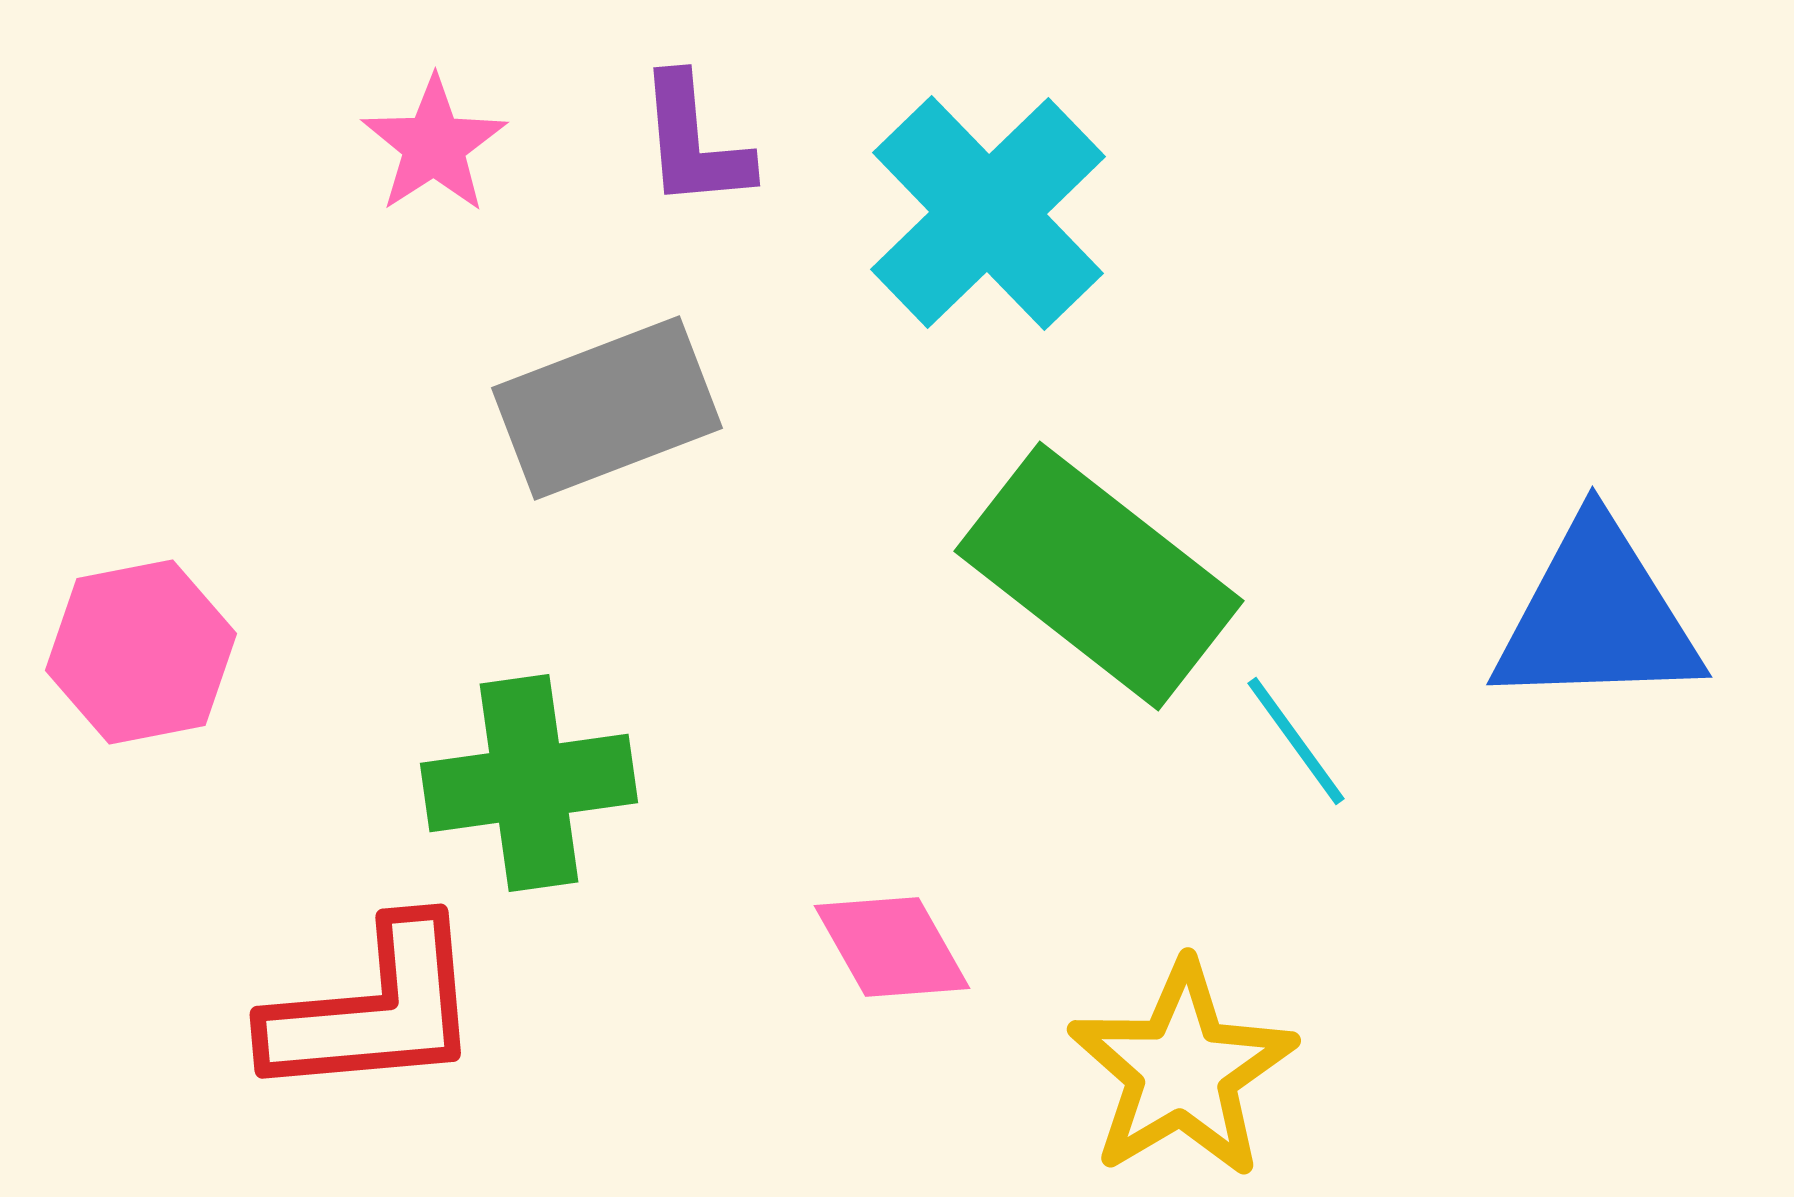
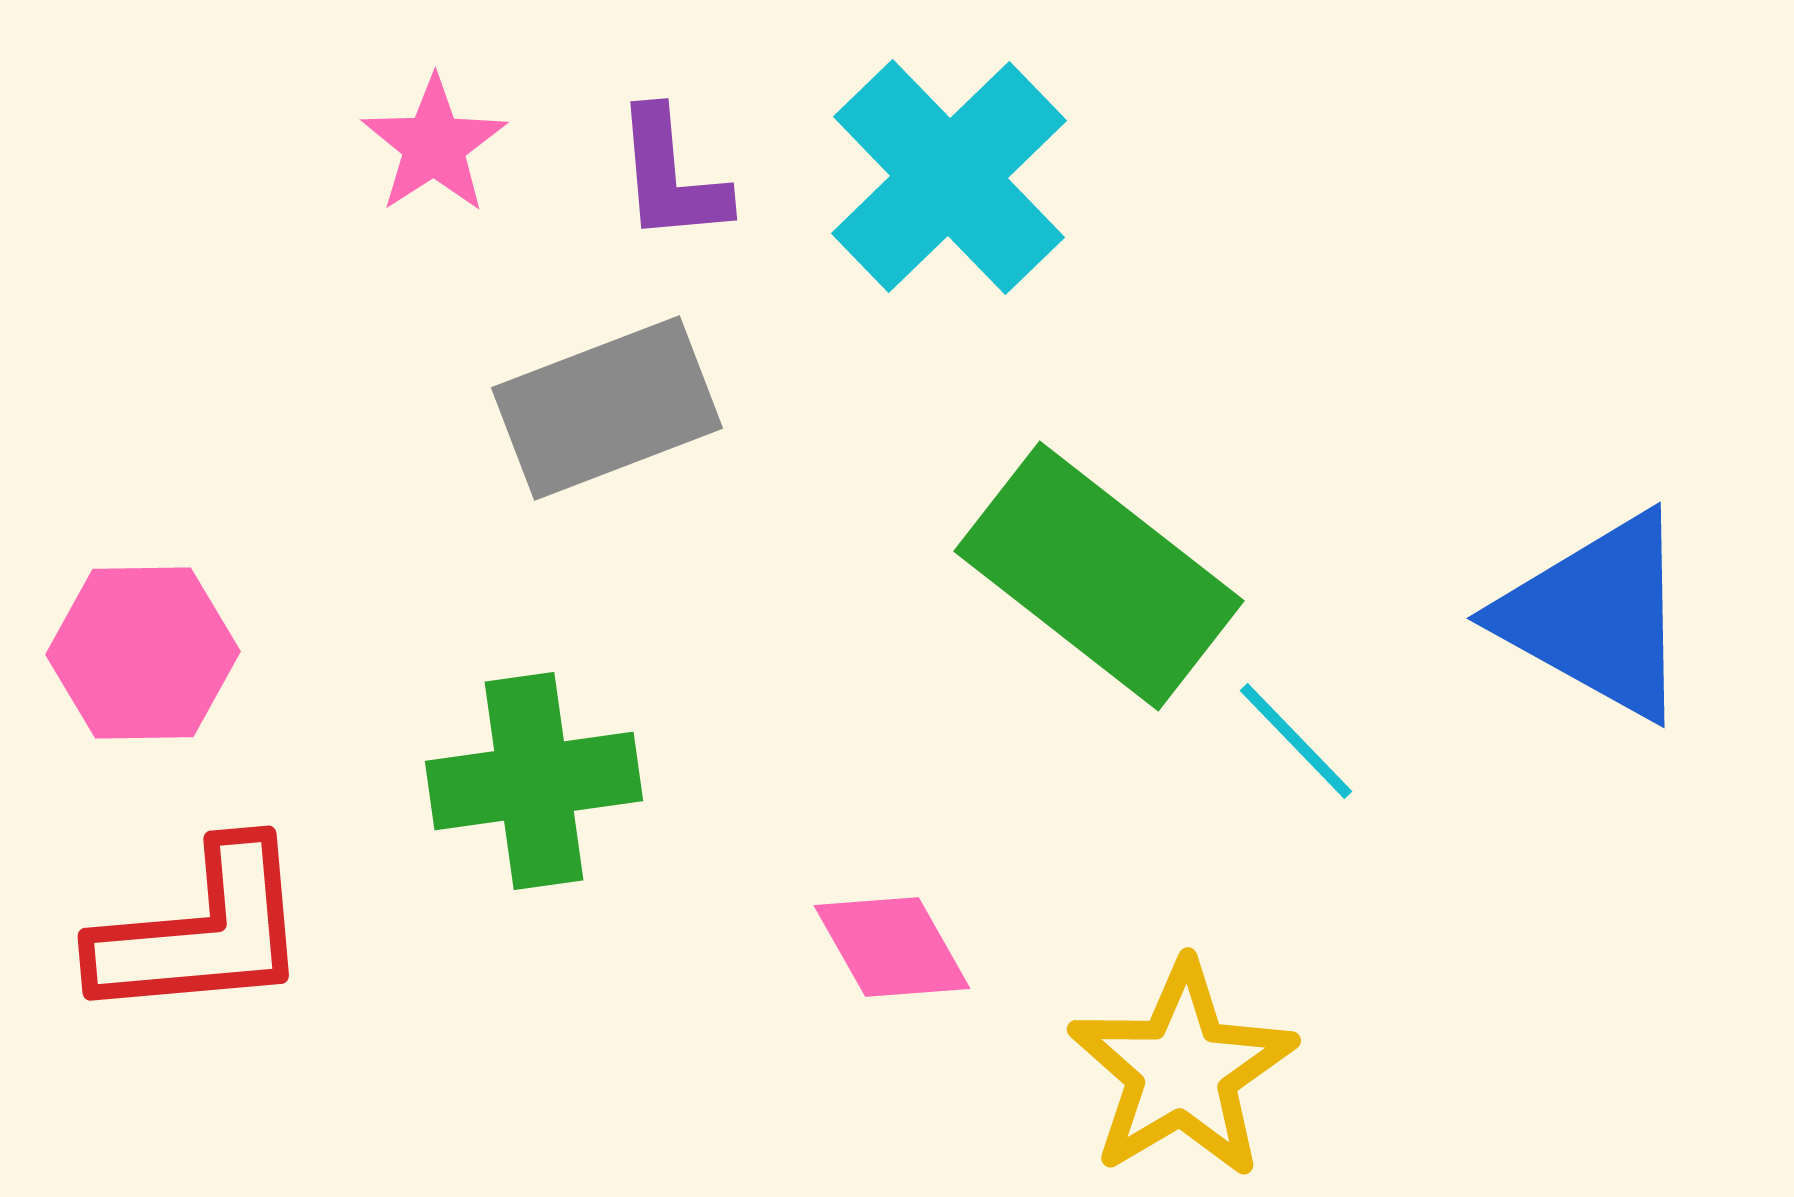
purple L-shape: moved 23 px left, 34 px down
cyan cross: moved 39 px left, 36 px up
blue triangle: rotated 31 degrees clockwise
pink hexagon: moved 2 px right, 1 px down; rotated 10 degrees clockwise
cyan line: rotated 8 degrees counterclockwise
green cross: moved 5 px right, 2 px up
red L-shape: moved 172 px left, 78 px up
